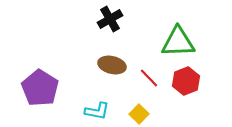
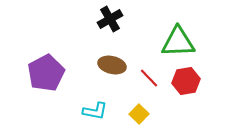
red hexagon: rotated 12 degrees clockwise
purple pentagon: moved 6 px right, 15 px up; rotated 12 degrees clockwise
cyan L-shape: moved 2 px left
